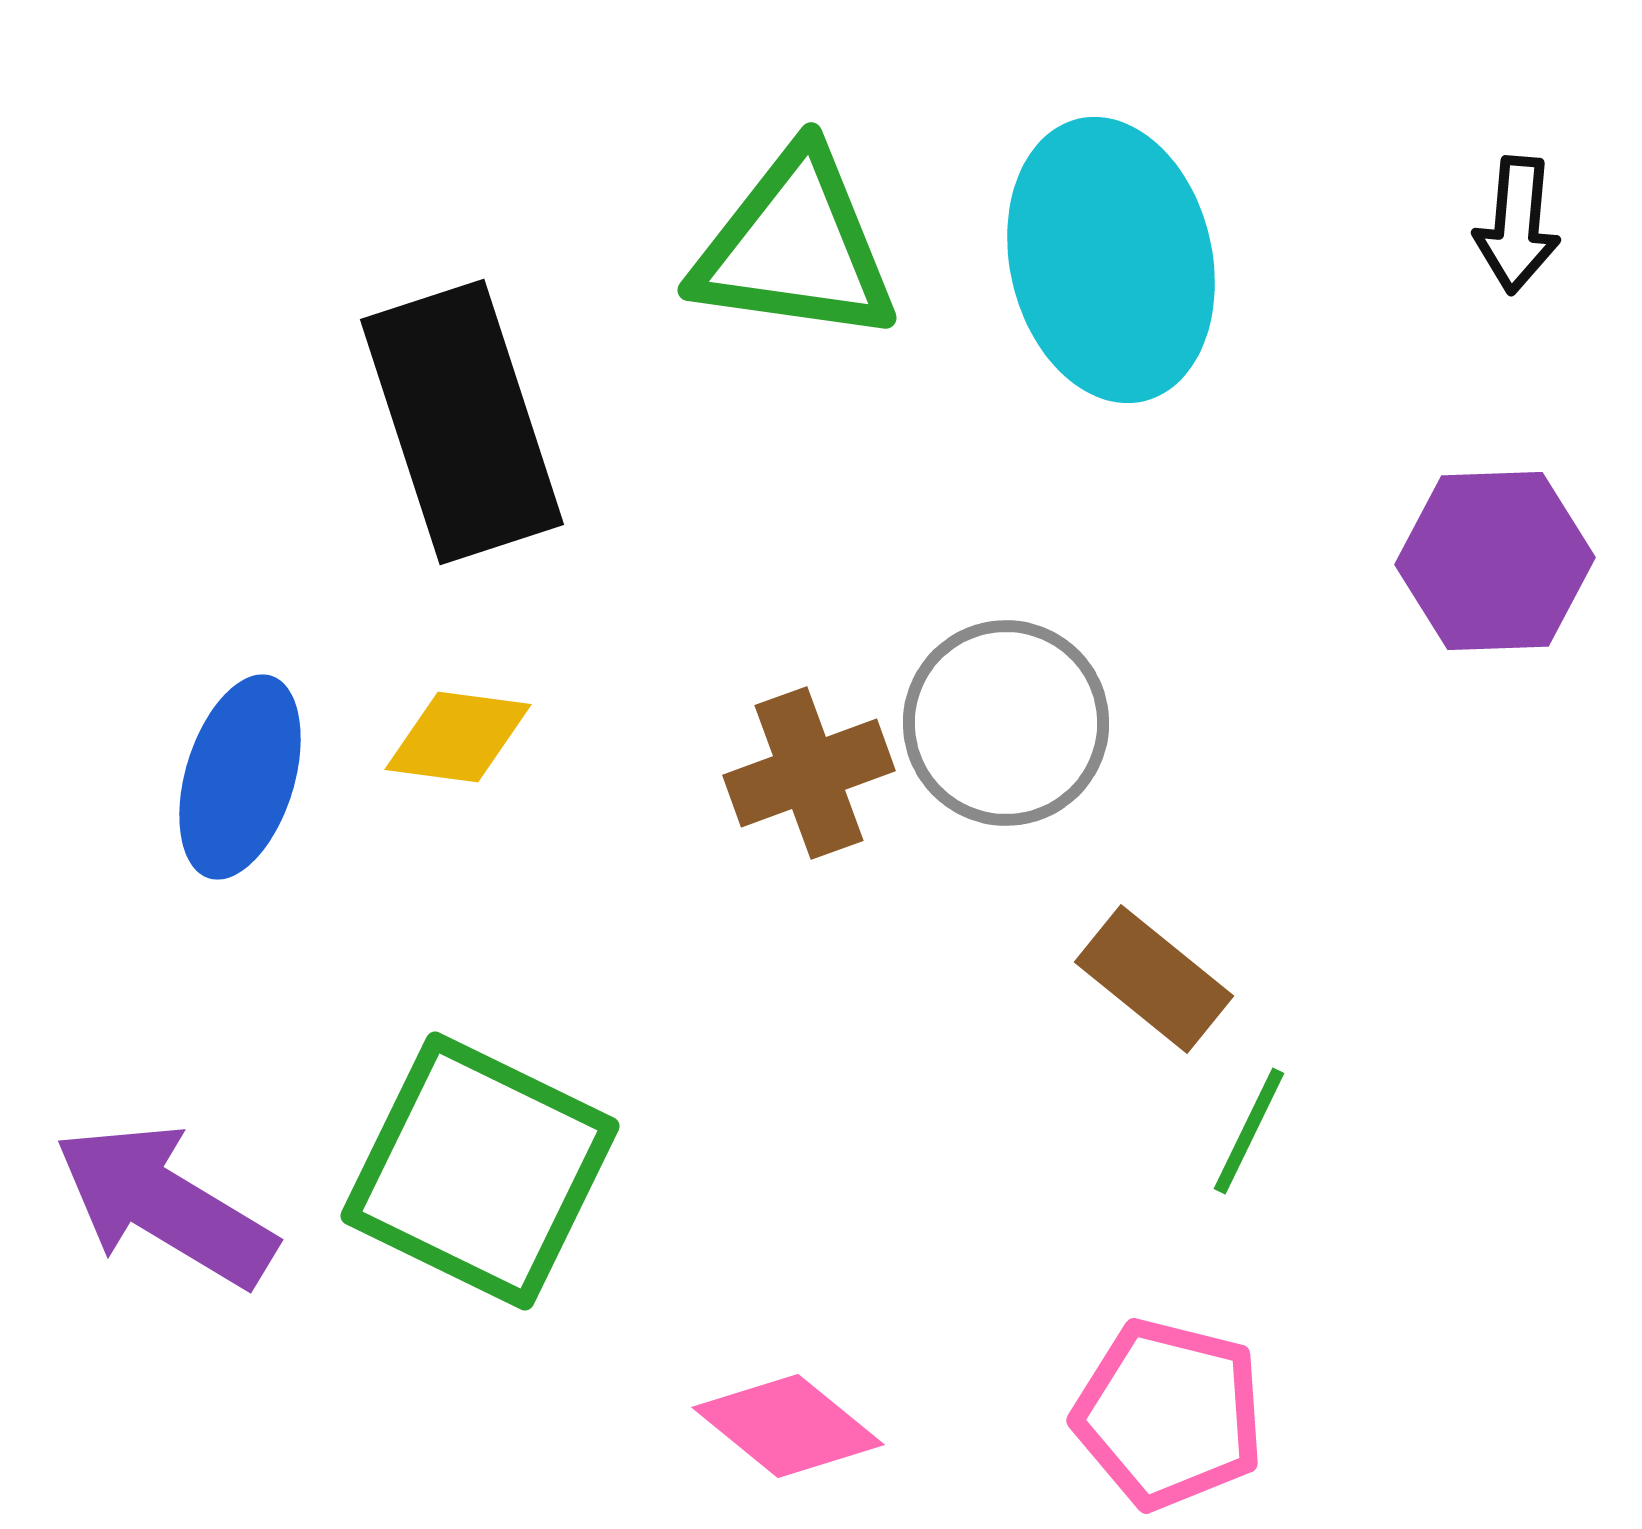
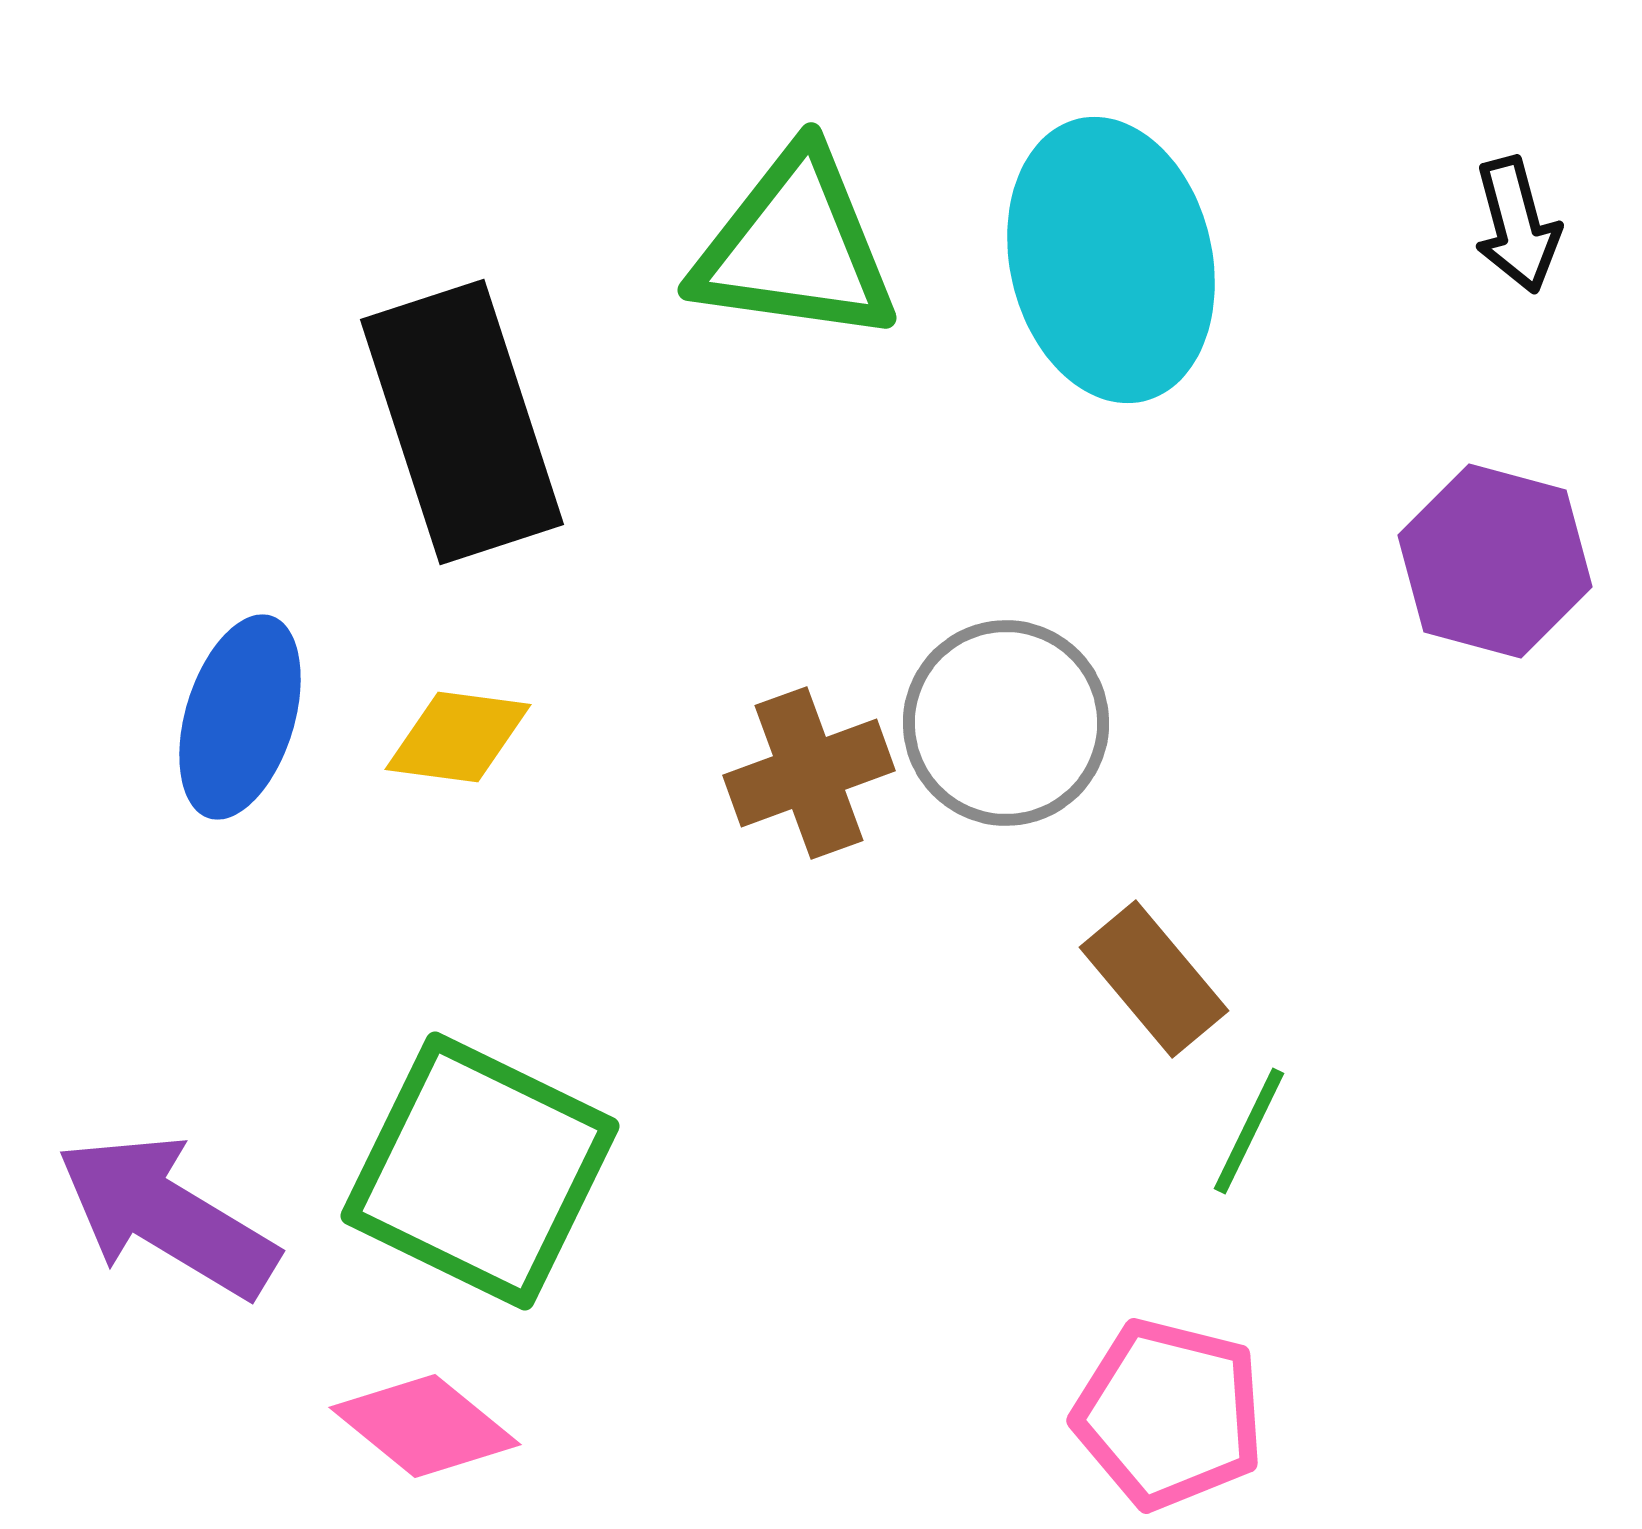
black arrow: rotated 20 degrees counterclockwise
purple hexagon: rotated 17 degrees clockwise
blue ellipse: moved 60 px up
brown rectangle: rotated 11 degrees clockwise
purple arrow: moved 2 px right, 11 px down
pink diamond: moved 363 px left
